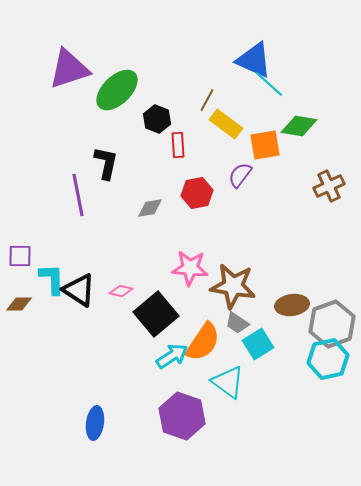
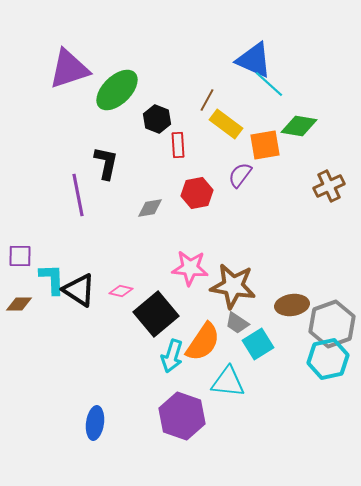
cyan arrow: rotated 140 degrees clockwise
cyan triangle: rotated 30 degrees counterclockwise
